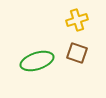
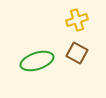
brown square: rotated 10 degrees clockwise
